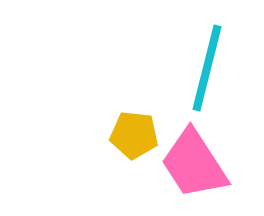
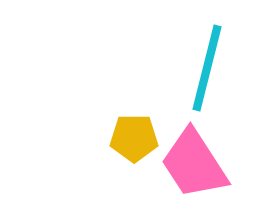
yellow pentagon: moved 3 px down; rotated 6 degrees counterclockwise
